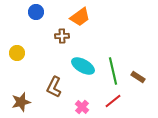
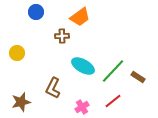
green line: rotated 56 degrees clockwise
brown L-shape: moved 1 px left, 1 px down
pink cross: rotated 16 degrees clockwise
